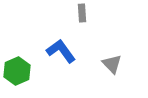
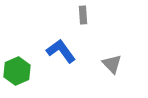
gray rectangle: moved 1 px right, 2 px down
